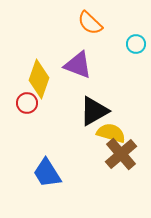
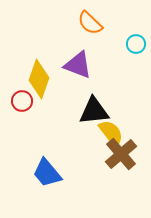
red circle: moved 5 px left, 2 px up
black triangle: rotated 24 degrees clockwise
yellow semicircle: rotated 36 degrees clockwise
blue trapezoid: rotated 8 degrees counterclockwise
